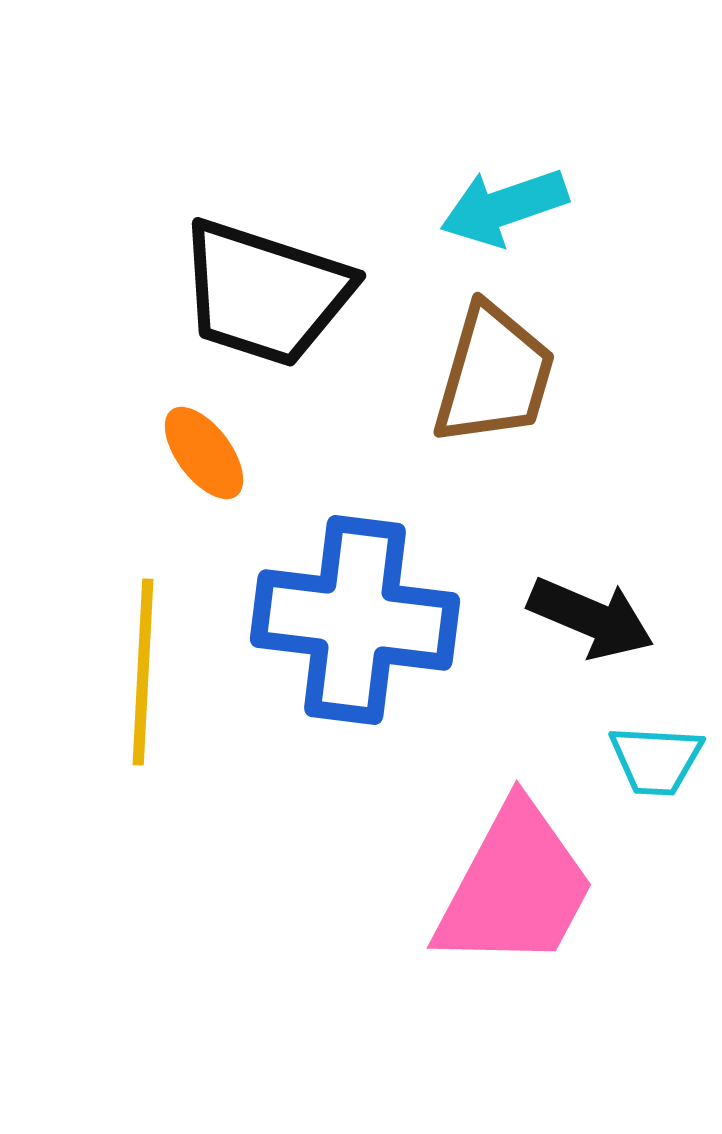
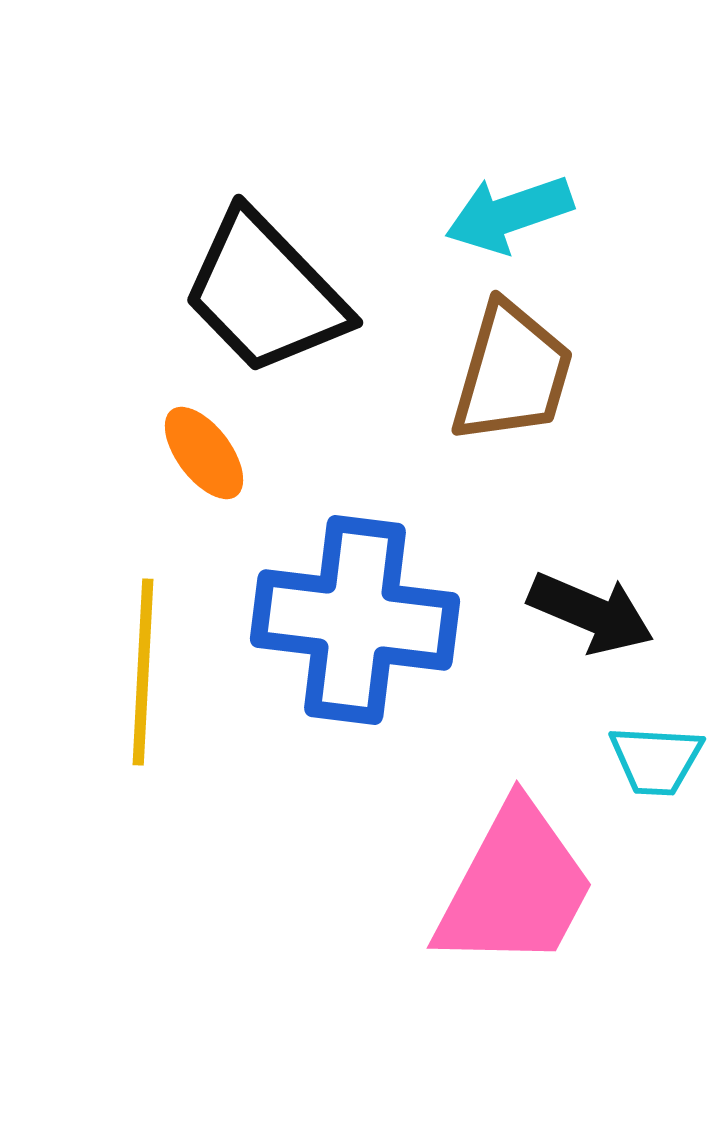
cyan arrow: moved 5 px right, 7 px down
black trapezoid: rotated 28 degrees clockwise
brown trapezoid: moved 18 px right, 2 px up
black arrow: moved 5 px up
